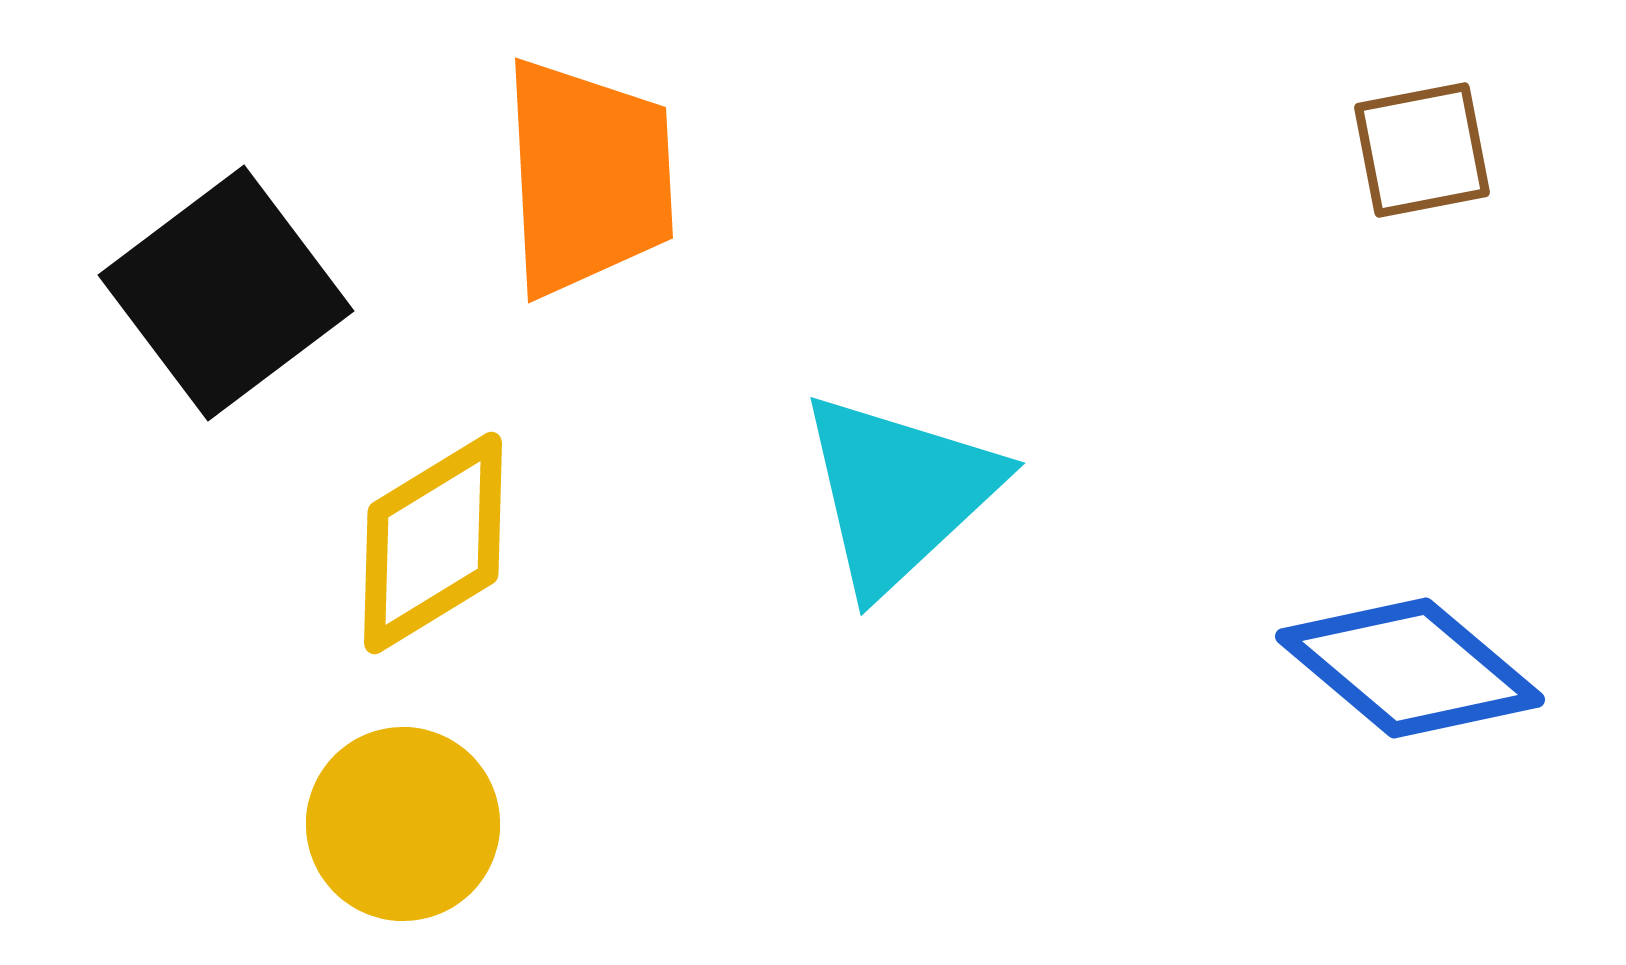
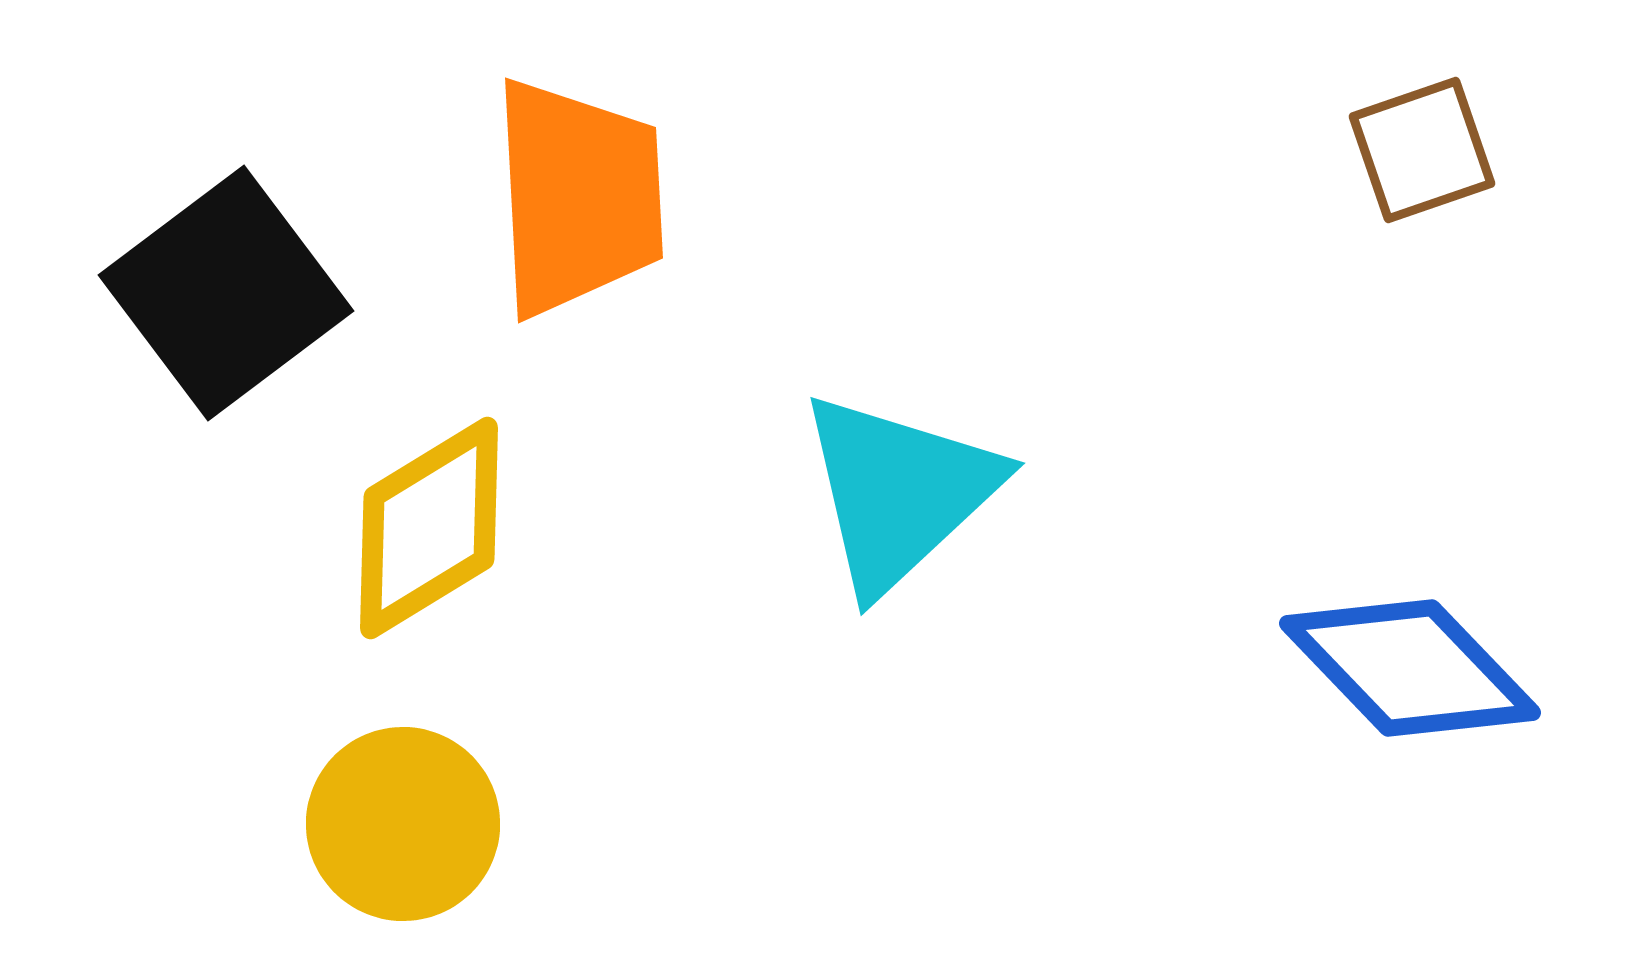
brown square: rotated 8 degrees counterclockwise
orange trapezoid: moved 10 px left, 20 px down
yellow diamond: moved 4 px left, 15 px up
blue diamond: rotated 6 degrees clockwise
